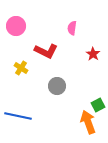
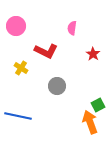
orange arrow: moved 2 px right
